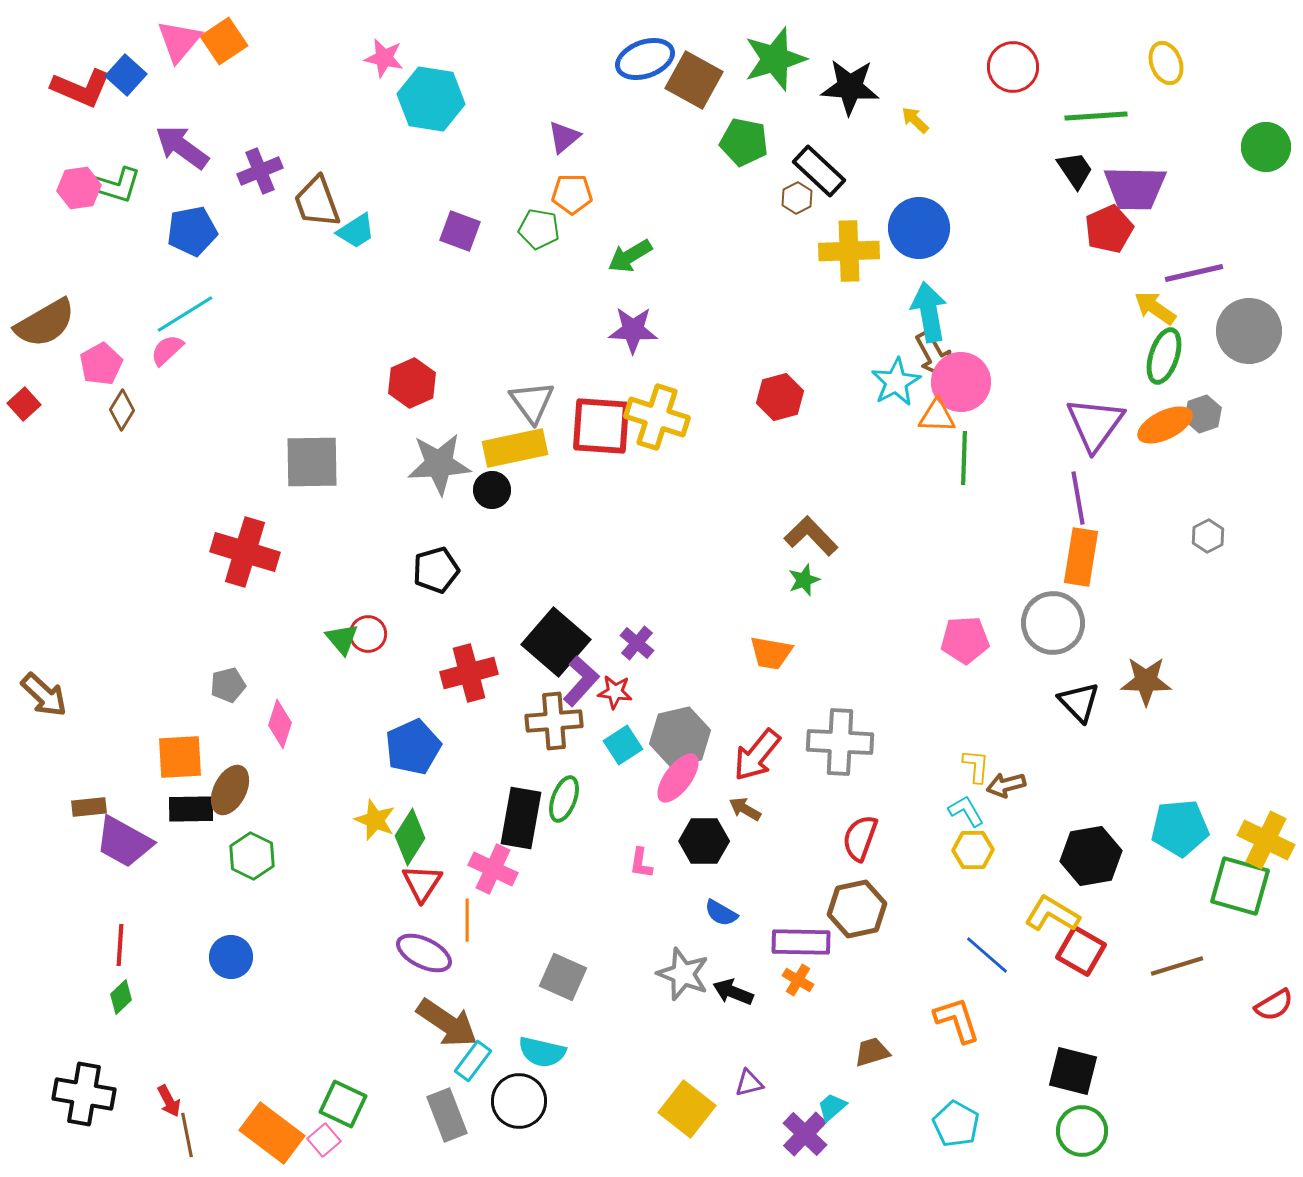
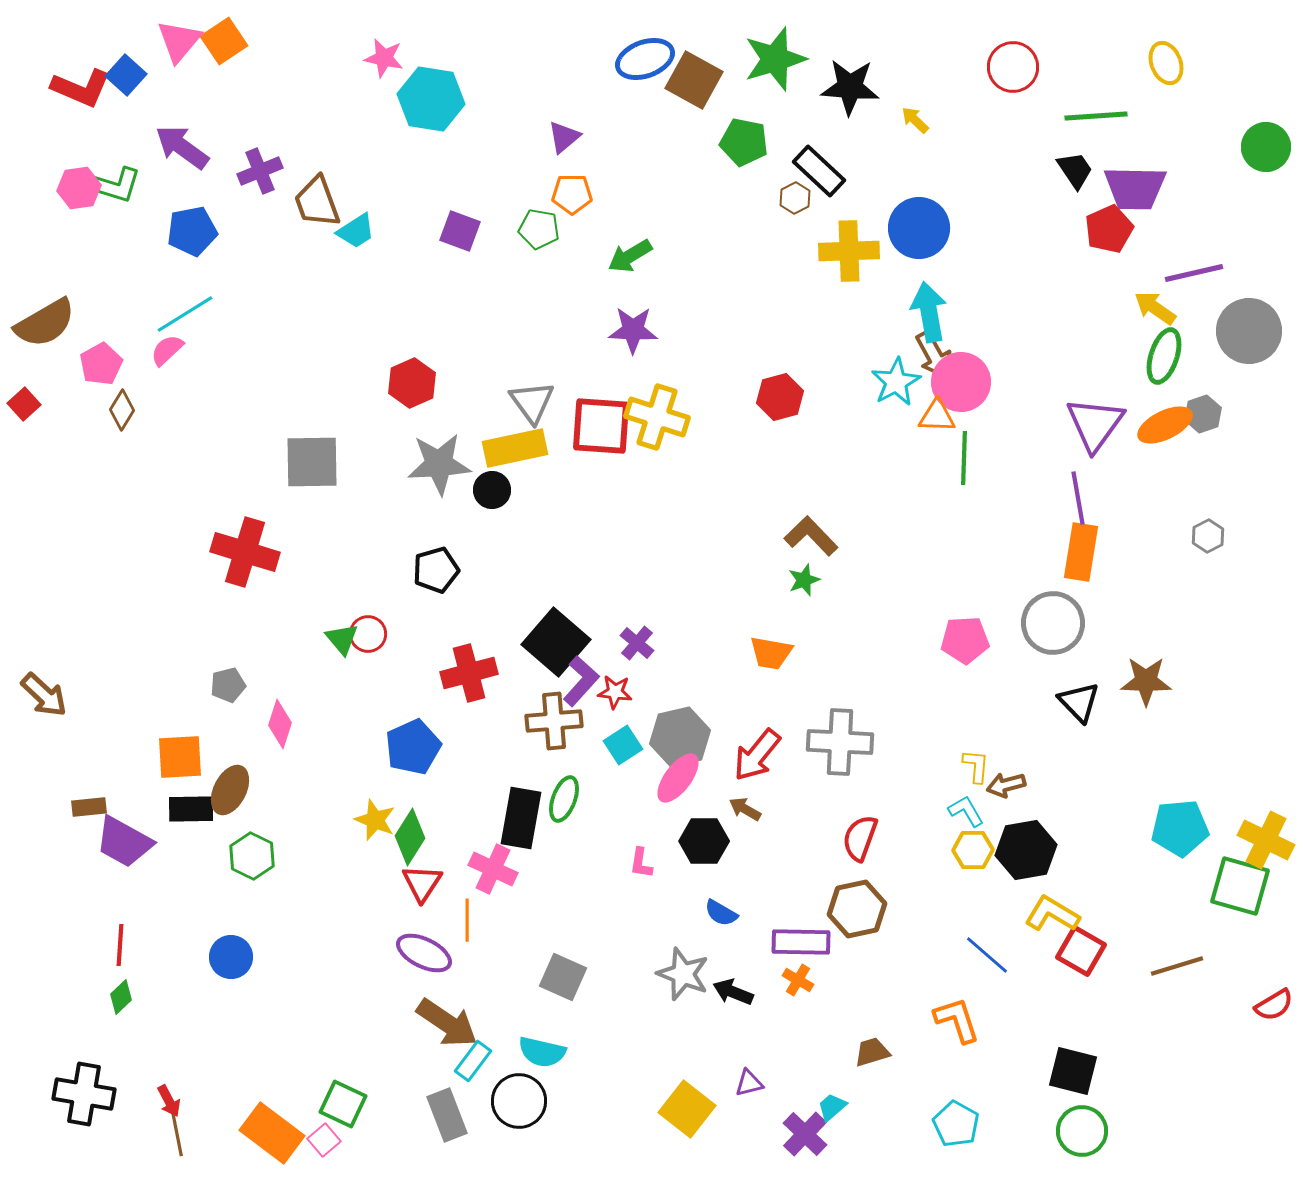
brown hexagon at (797, 198): moved 2 px left
orange rectangle at (1081, 557): moved 5 px up
black hexagon at (1091, 856): moved 65 px left, 6 px up
brown line at (187, 1135): moved 10 px left, 1 px up
